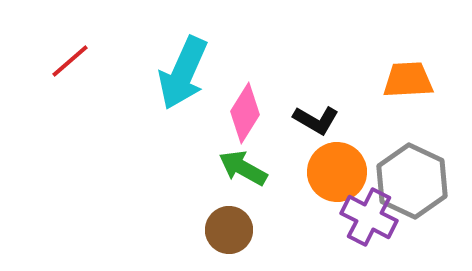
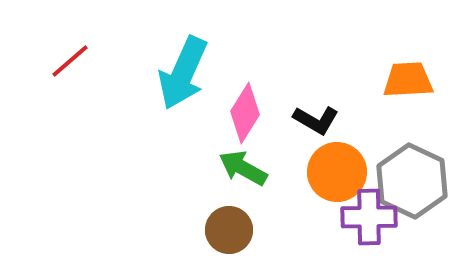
purple cross: rotated 28 degrees counterclockwise
